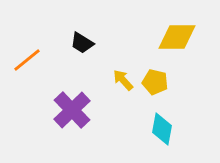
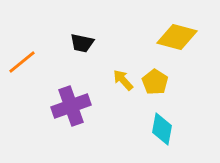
yellow diamond: rotated 15 degrees clockwise
black trapezoid: rotated 20 degrees counterclockwise
orange line: moved 5 px left, 2 px down
yellow pentagon: rotated 20 degrees clockwise
purple cross: moved 1 px left, 4 px up; rotated 24 degrees clockwise
